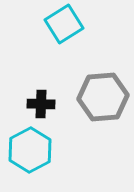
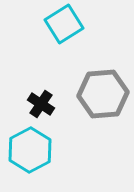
gray hexagon: moved 3 px up
black cross: rotated 32 degrees clockwise
